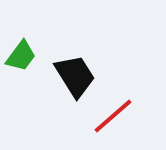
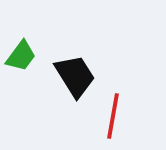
red line: rotated 39 degrees counterclockwise
